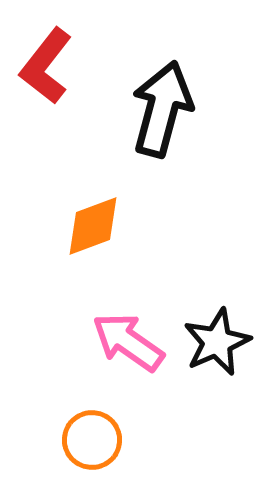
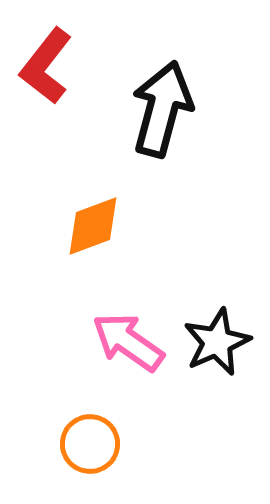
orange circle: moved 2 px left, 4 px down
